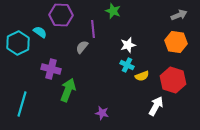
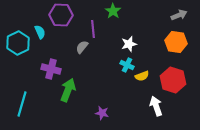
green star: rotated 14 degrees clockwise
cyan semicircle: rotated 32 degrees clockwise
white star: moved 1 px right, 1 px up
white arrow: rotated 48 degrees counterclockwise
